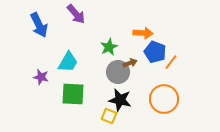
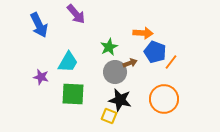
gray circle: moved 3 px left
